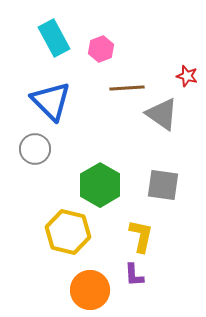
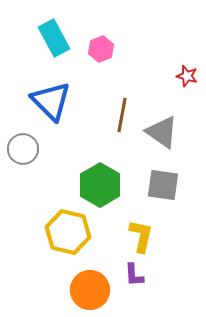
brown line: moved 5 px left, 27 px down; rotated 76 degrees counterclockwise
gray triangle: moved 18 px down
gray circle: moved 12 px left
